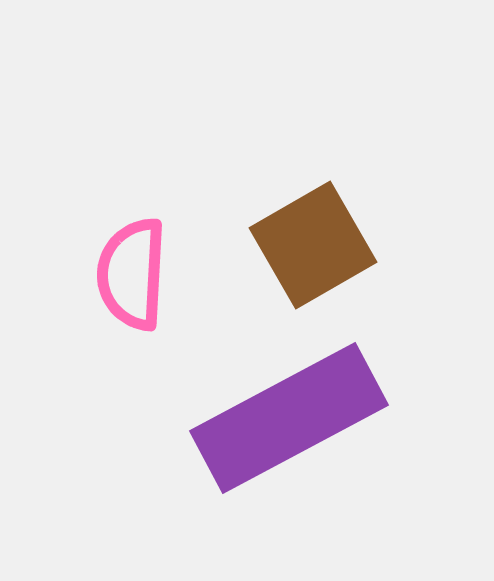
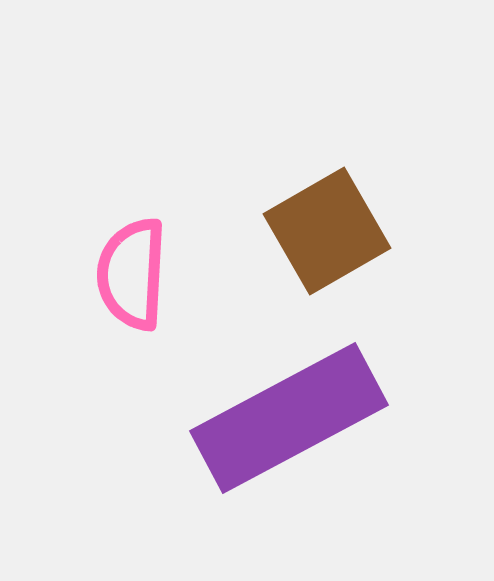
brown square: moved 14 px right, 14 px up
